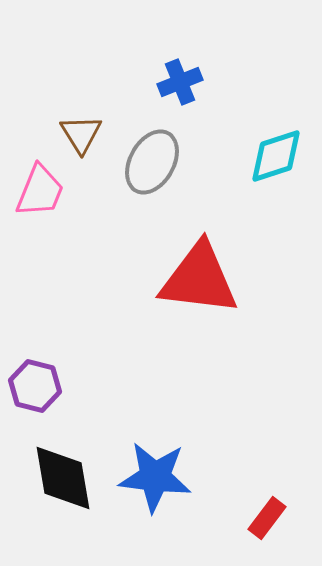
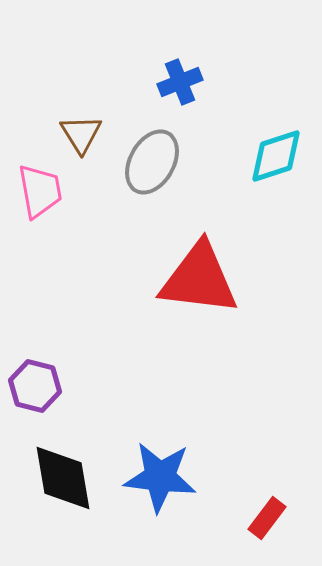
pink trapezoid: rotated 32 degrees counterclockwise
blue star: moved 5 px right
